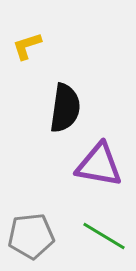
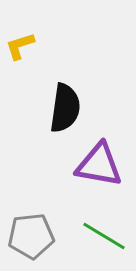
yellow L-shape: moved 7 px left
